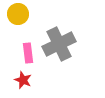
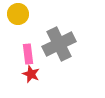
pink rectangle: moved 1 px down
red star: moved 8 px right, 6 px up
